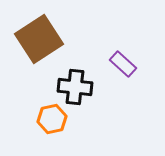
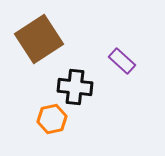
purple rectangle: moved 1 px left, 3 px up
